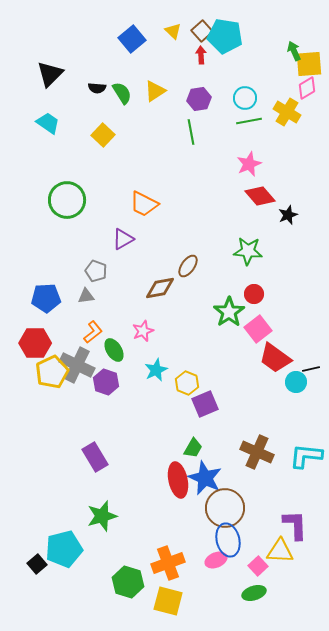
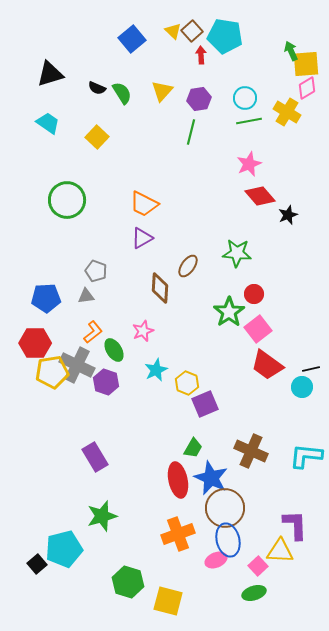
brown square at (202, 31): moved 10 px left
green arrow at (294, 51): moved 3 px left
yellow square at (309, 64): moved 3 px left
black triangle at (50, 74): rotated 28 degrees clockwise
black semicircle at (97, 88): rotated 18 degrees clockwise
yellow triangle at (155, 91): moved 7 px right; rotated 15 degrees counterclockwise
green line at (191, 132): rotated 25 degrees clockwise
yellow square at (103, 135): moved 6 px left, 2 px down
purple triangle at (123, 239): moved 19 px right, 1 px up
green star at (248, 251): moved 11 px left, 2 px down
brown diamond at (160, 288): rotated 76 degrees counterclockwise
red trapezoid at (275, 358): moved 8 px left, 7 px down
yellow pentagon at (52, 372): rotated 16 degrees clockwise
cyan circle at (296, 382): moved 6 px right, 5 px down
brown cross at (257, 452): moved 6 px left, 1 px up
blue star at (205, 478): moved 6 px right
orange cross at (168, 563): moved 10 px right, 29 px up
